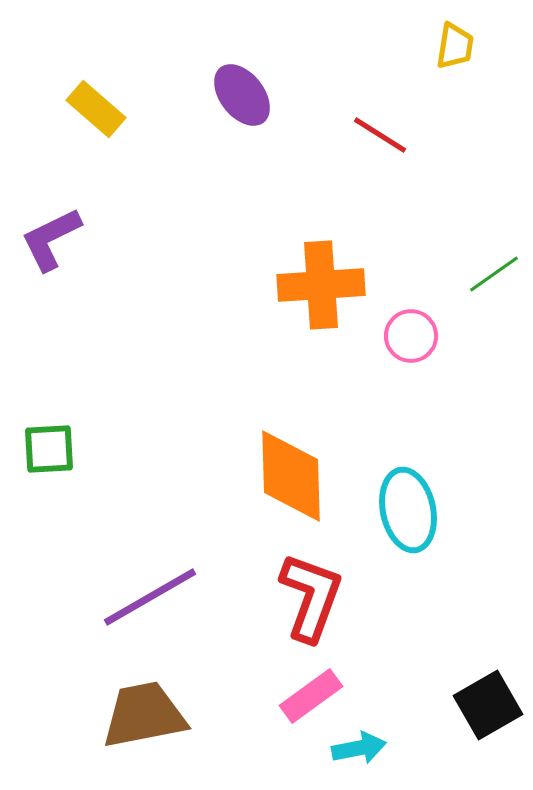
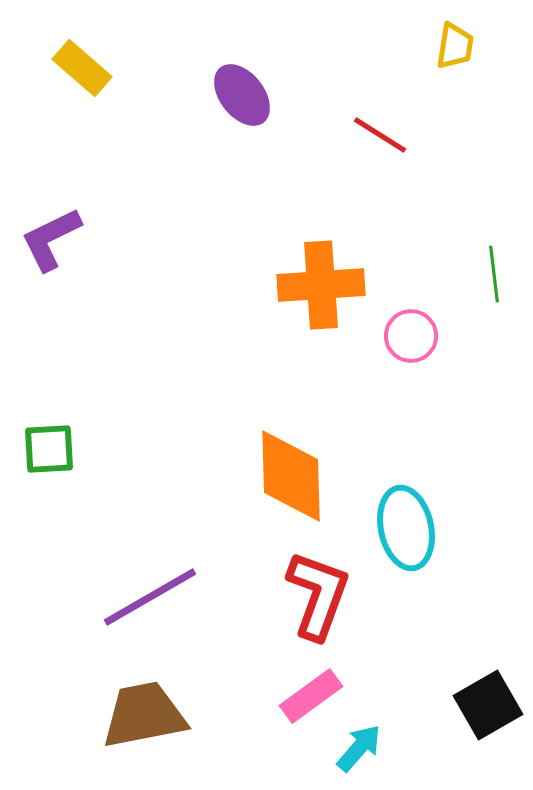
yellow rectangle: moved 14 px left, 41 px up
green line: rotated 62 degrees counterclockwise
cyan ellipse: moved 2 px left, 18 px down
red L-shape: moved 7 px right, 2 px up
cyan arrow: rotated 38 degrees counterclockwise
